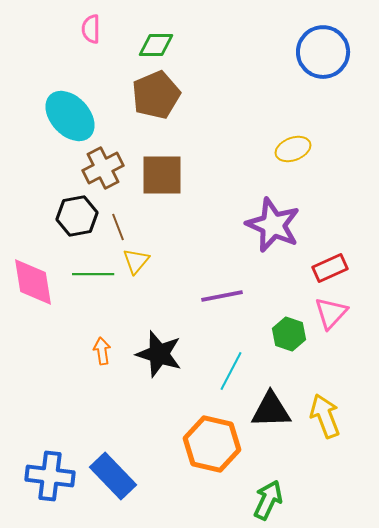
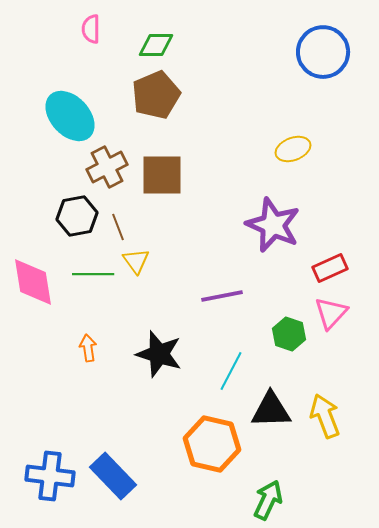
brown cross: moved 4 px right, 1 px up
yellow triangle: rotated 16 degrees counterclockwise
orange arrow: moved 14 px left, 3 px up
